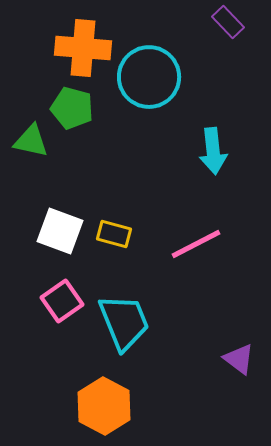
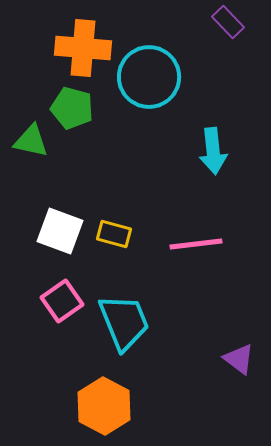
pink line: rotated 20 degrees clockwise
